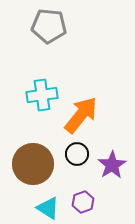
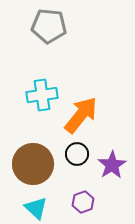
cyan triangle: moved 12 px left; rotated 10 degrees clockwise
